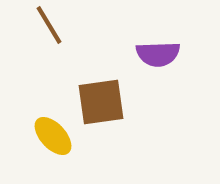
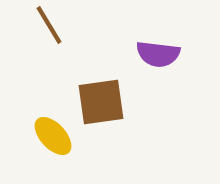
purple semicircle: rotated 9 degrees clockwise
